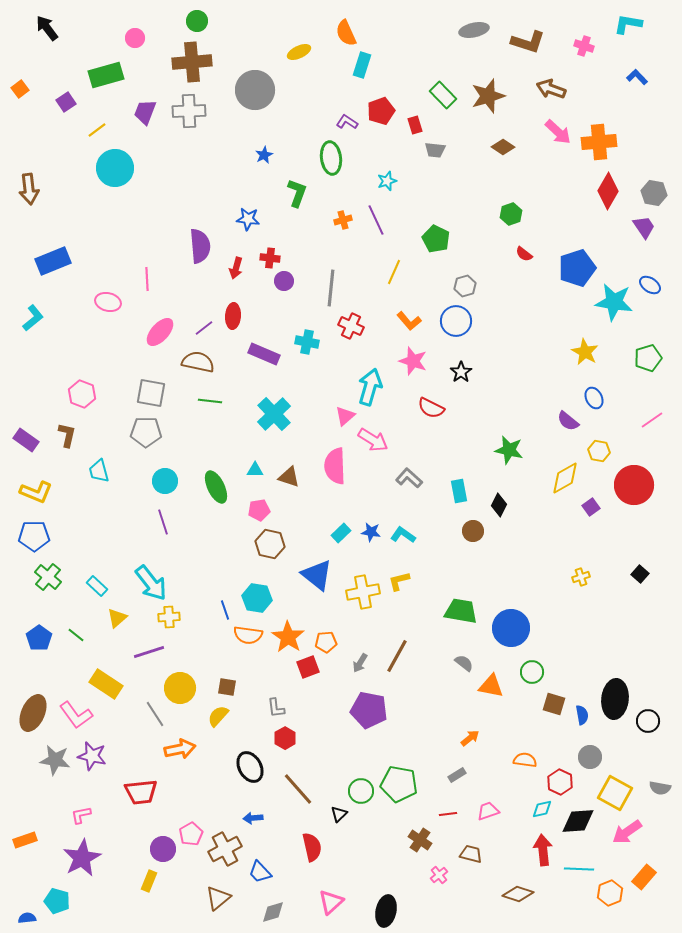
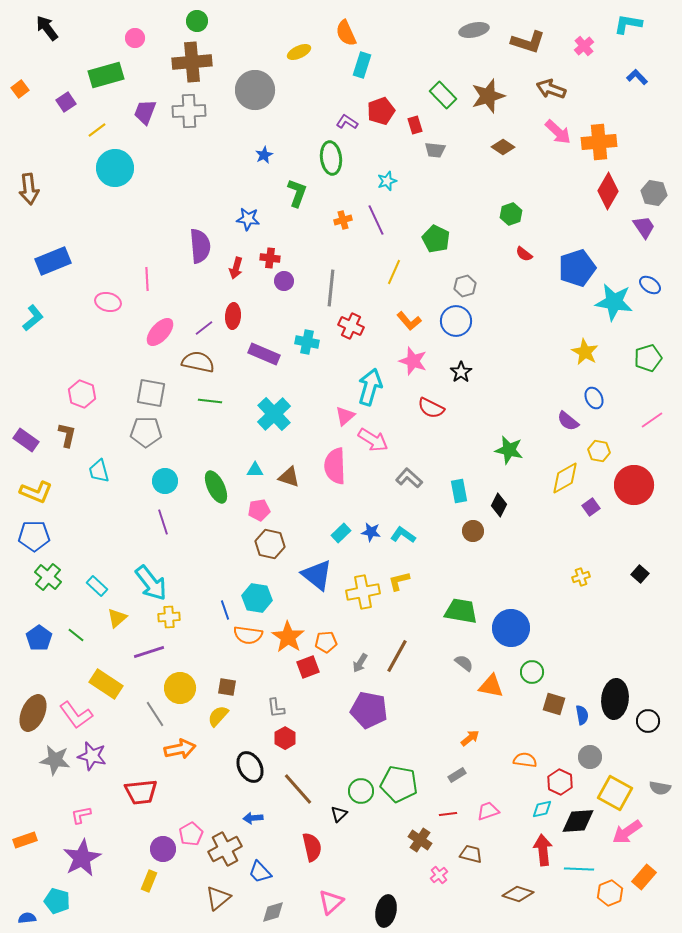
pink cross at (584, 46): rotated 30 degrees clockwise
